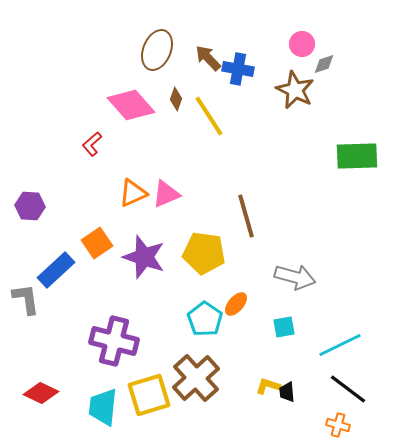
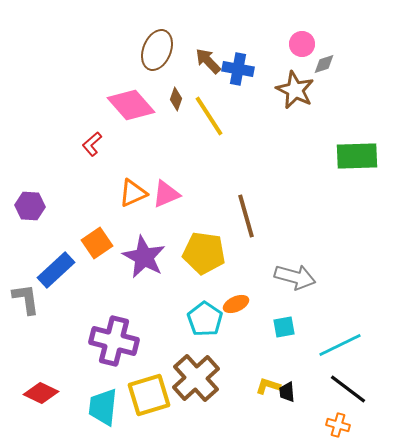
brown arrow: moved 3 px down
purple star: rotated 9 degrees clockwise
orange ellipse: rotated 25 degrees clockwise
